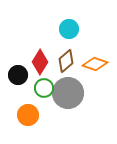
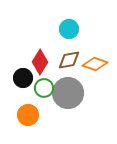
brown diamond: moved 3 px right, 1 px up; rotated 30 degrees clockwise
black circle: moved 5 px right, 3 px down
